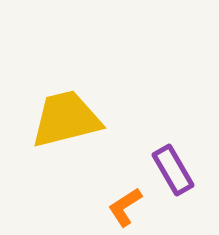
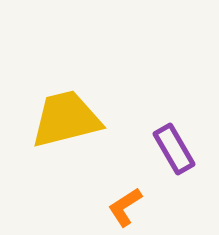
purple rectangle: moved 1 px right, 21 px up
